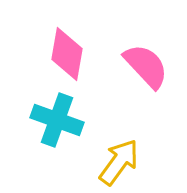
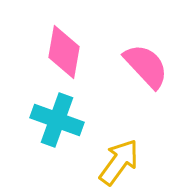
pink diamond: moved 3 px left, 2 px up
